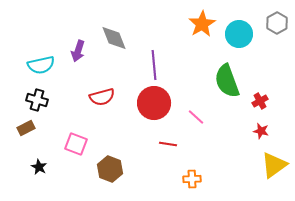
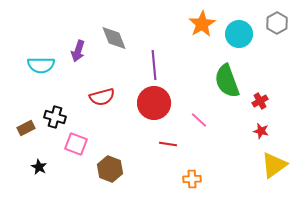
cyan semicircle: rotated 12 degrees clockwise
black cross: moved 18 px right, 17 px down
pink line: moved 3 px right, 3 px down
